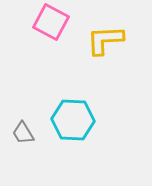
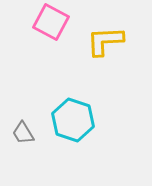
yellow L-shape: moved 1 px down
cyan hexagon: rotated 15 degrees clockwise
